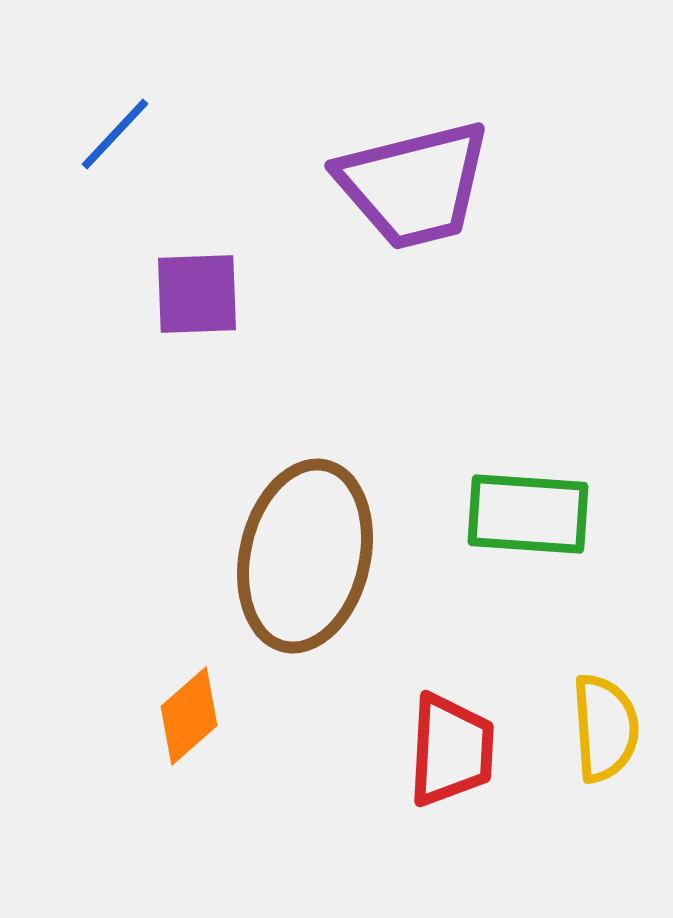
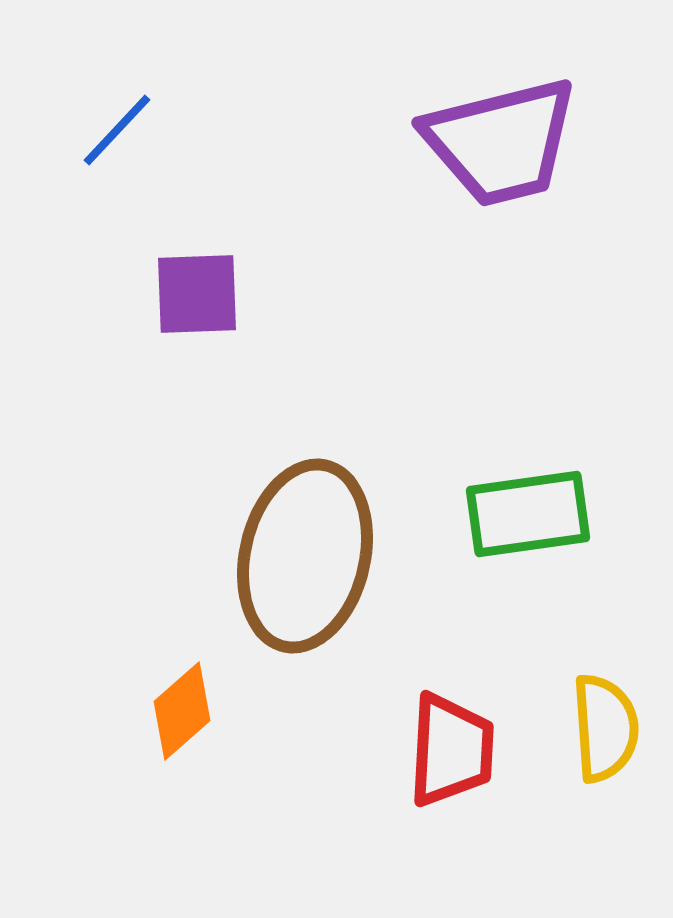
blue line: moved 2 px right, 4 px up
purple trapezoid: moved 87 px right, 43 px up
green rectangle: rotated 12 degrees counterclockwise
orange diamond: moved 7 px left, 5 px up
